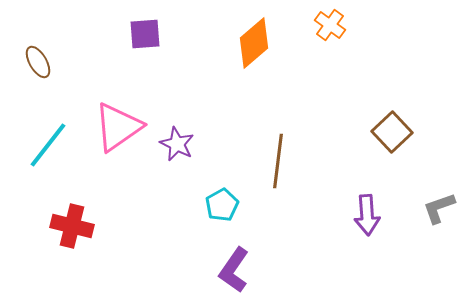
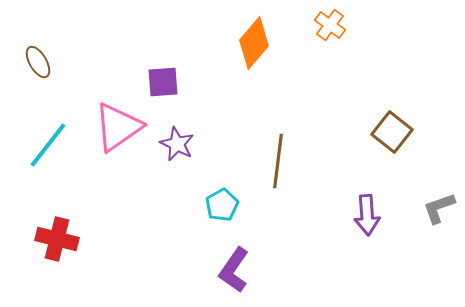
purple square: moved 18 px right, 48 px down
orange diamond: rotated 9 degrees counterclockwise
brown square: rotated 9 degrees counterclockwise
red cross: moved 15 px left, 13 px down
